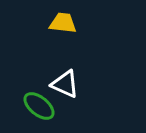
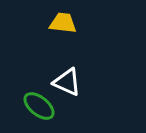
white triangle: moved 2 px right, 2 px up
